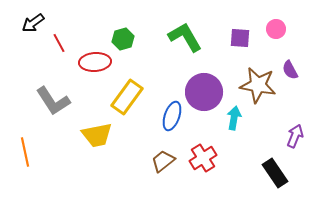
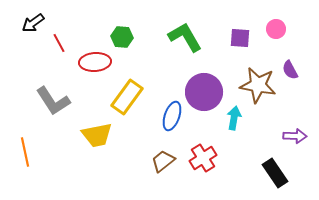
green hexagon: moved 1 px left, 2 px up; rotated 20 degrees clockwise
purple arrow: rotated 70 degrees clockwise
